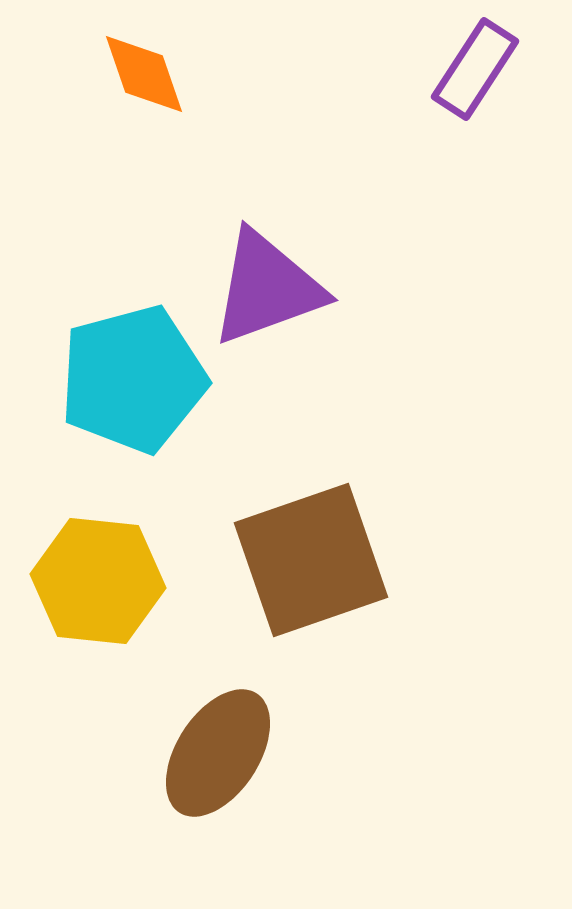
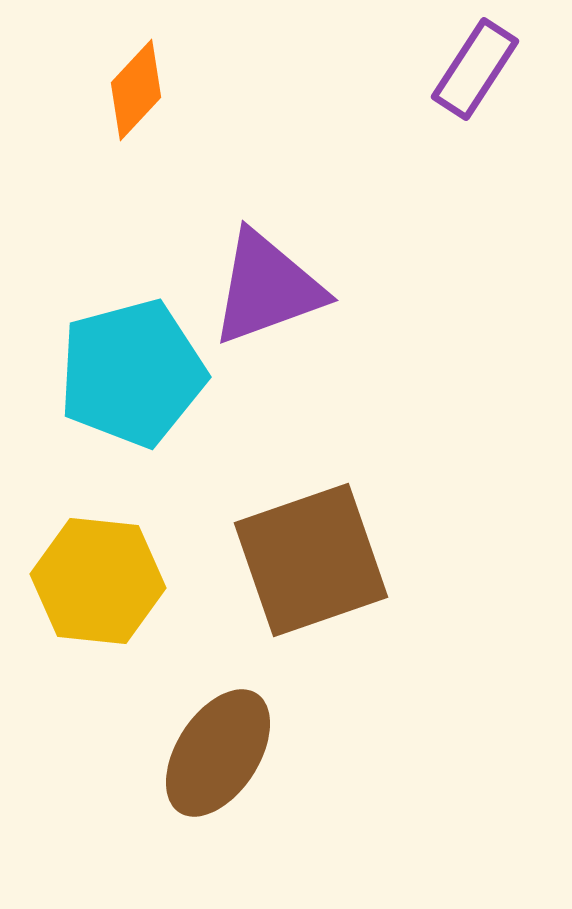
orange diamond: moved 8 px left, 16 px down; rotated 62 degrees clockwise
cyan pentagon: moved 1 px left, 6 px up
